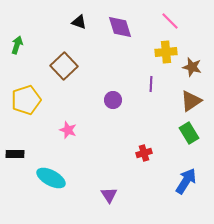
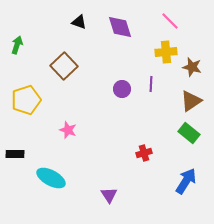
purple circle: moved 9 px right, 11 px up
green rectangle: rotated 20 degrees counterclockwise
